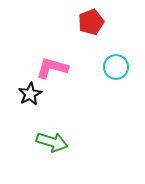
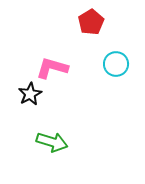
red pentagon: rotated 10 degrees counterclockwise
cyan circle: moved 3 px up
